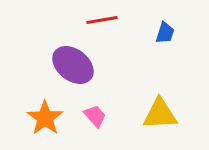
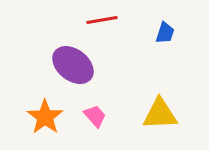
orange star: moved 1 px up
